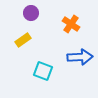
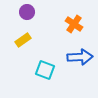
purple circle: moved 4 px left, 1 px up
orange cross: moved 3 px right
cyan square: moved 2 px right, 1 px up
